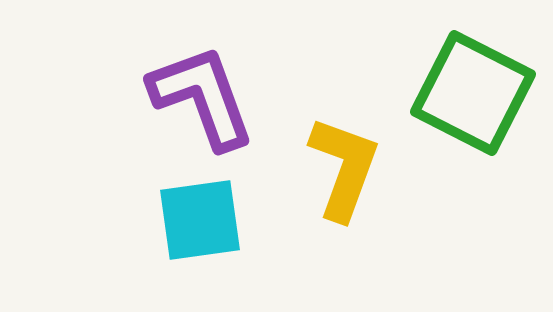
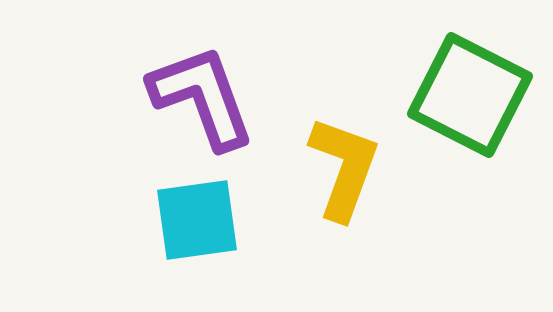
green square: moved 3 px left, 2 px down
cyan square: moved 3 px left
